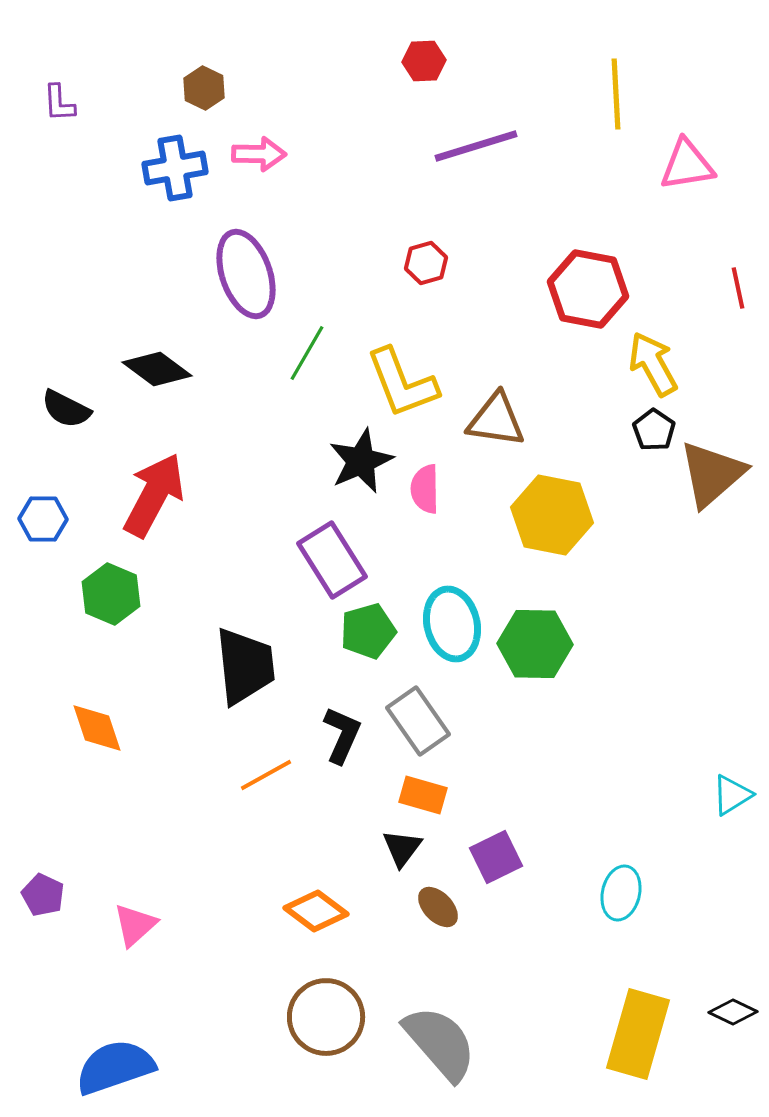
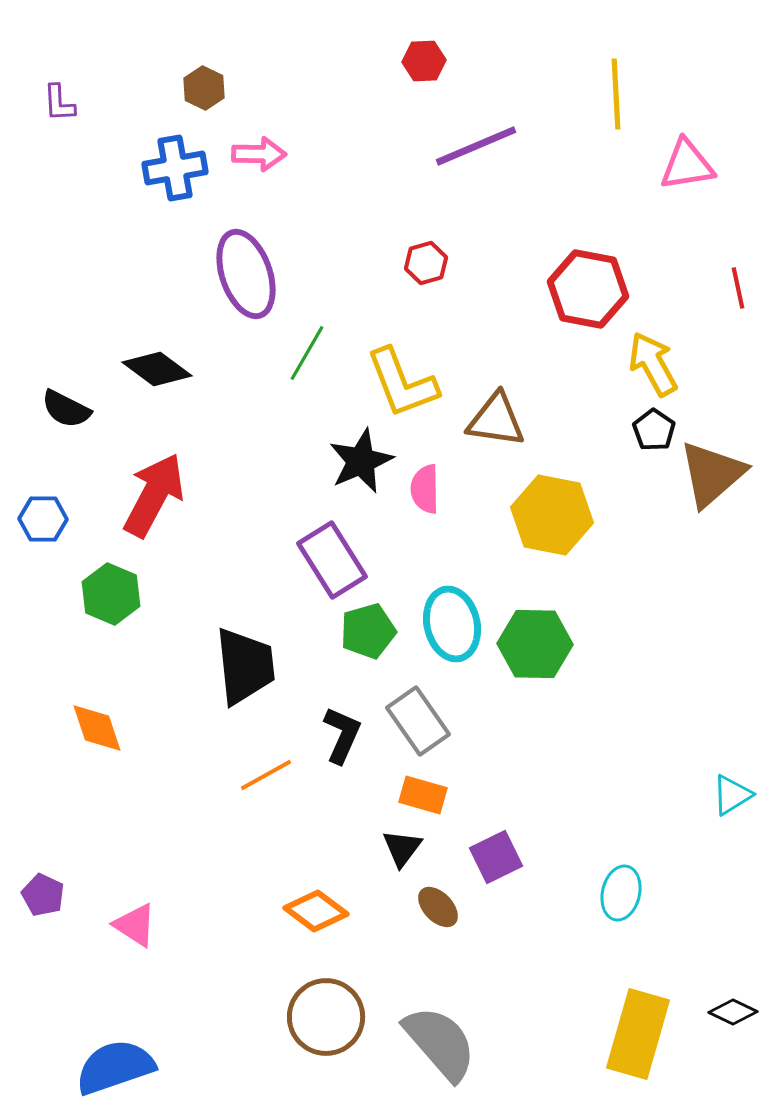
purple line at (476, 146): rotated 6 degrees counterclockwise
pink triangle at (135, 925): rotated 45 degrees counterclockwise
